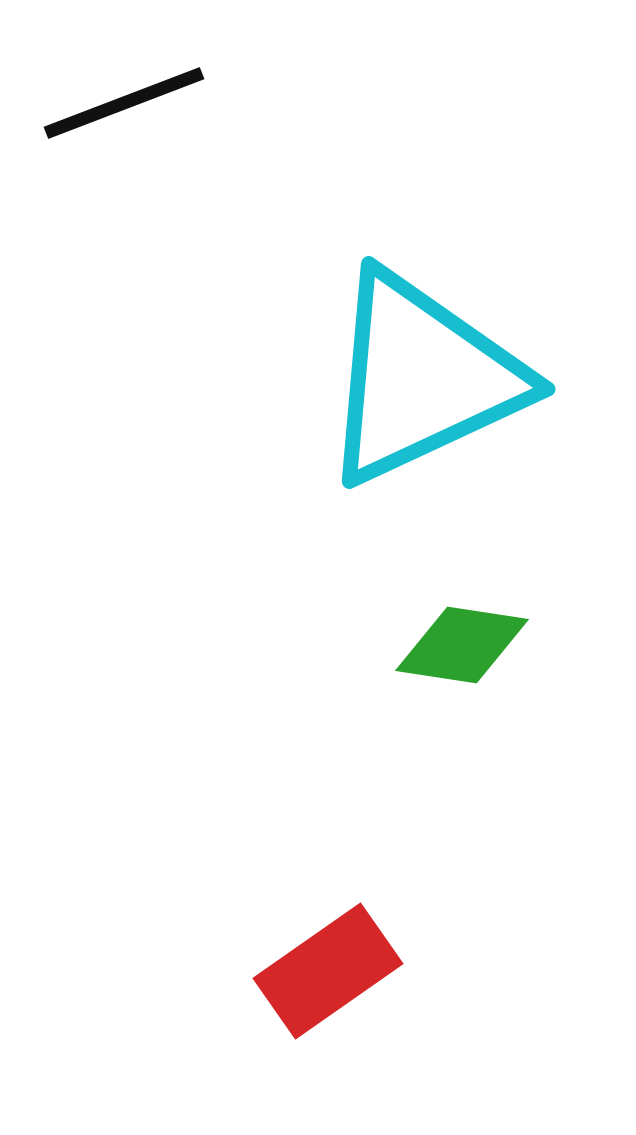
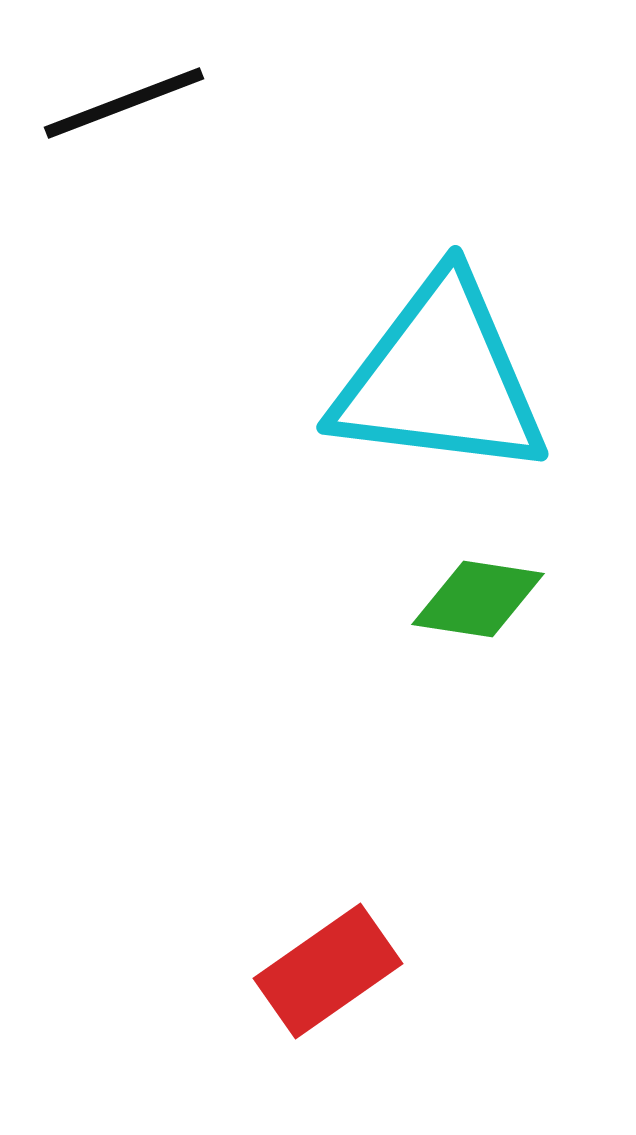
cyan triangle: moved 18 px right; rotated 32 degrees clockwise
green diamond: moved 16 px right, 46 px up
